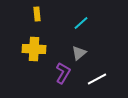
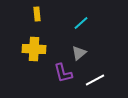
purple L-shape: rotated 135 degrees clockwise
white line: moved 2 px left, 1 px down
